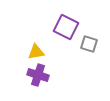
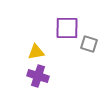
purple square: moved 1 px right, 1 px down; rotated 25 degrees counterclockwise
purple cross: moved 1 px down
